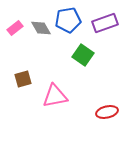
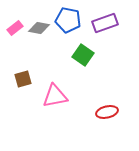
blue pentagon: rotated 20 degrees clockwise
gray diamond: moved 2 px left; rotated 50 degrees counterclockwise
